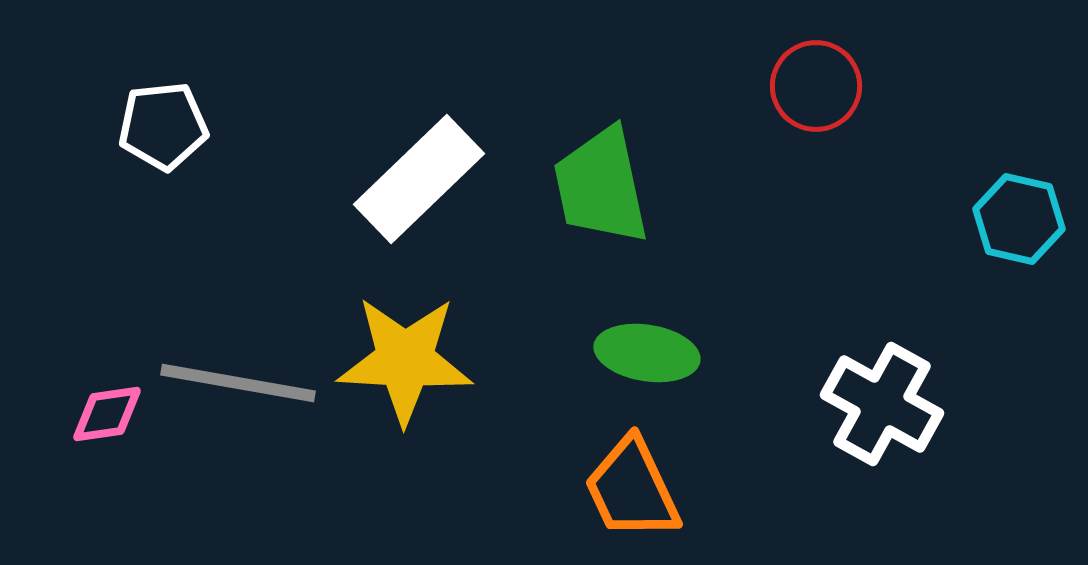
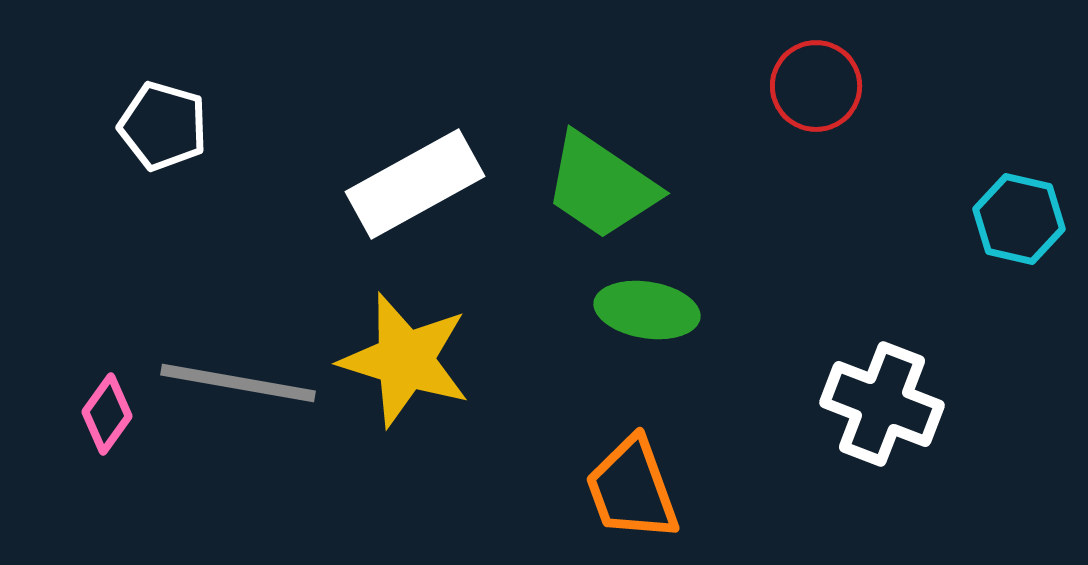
white pentagon: rotated 22 degrees clockwise
white rectangle: moved 4 px left, 5 px down; rotated 15 degrees clockwise
green trapezoid: rotated 44 degrees counterclockwise
green ellipse: moved 43 px up
yellow star: rotated 14 degrees clockwise
white cross: rotated 8 degrees counterclockwise
pink diamond: rotated 46 degrees counterclockwise
orange trapezoid: rotated 5 degrees clockwise
